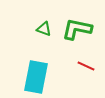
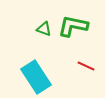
green L-shape: moved 4 px left, 3 px up
cyan rectangle: rotated 44 degrees counterclockwise
